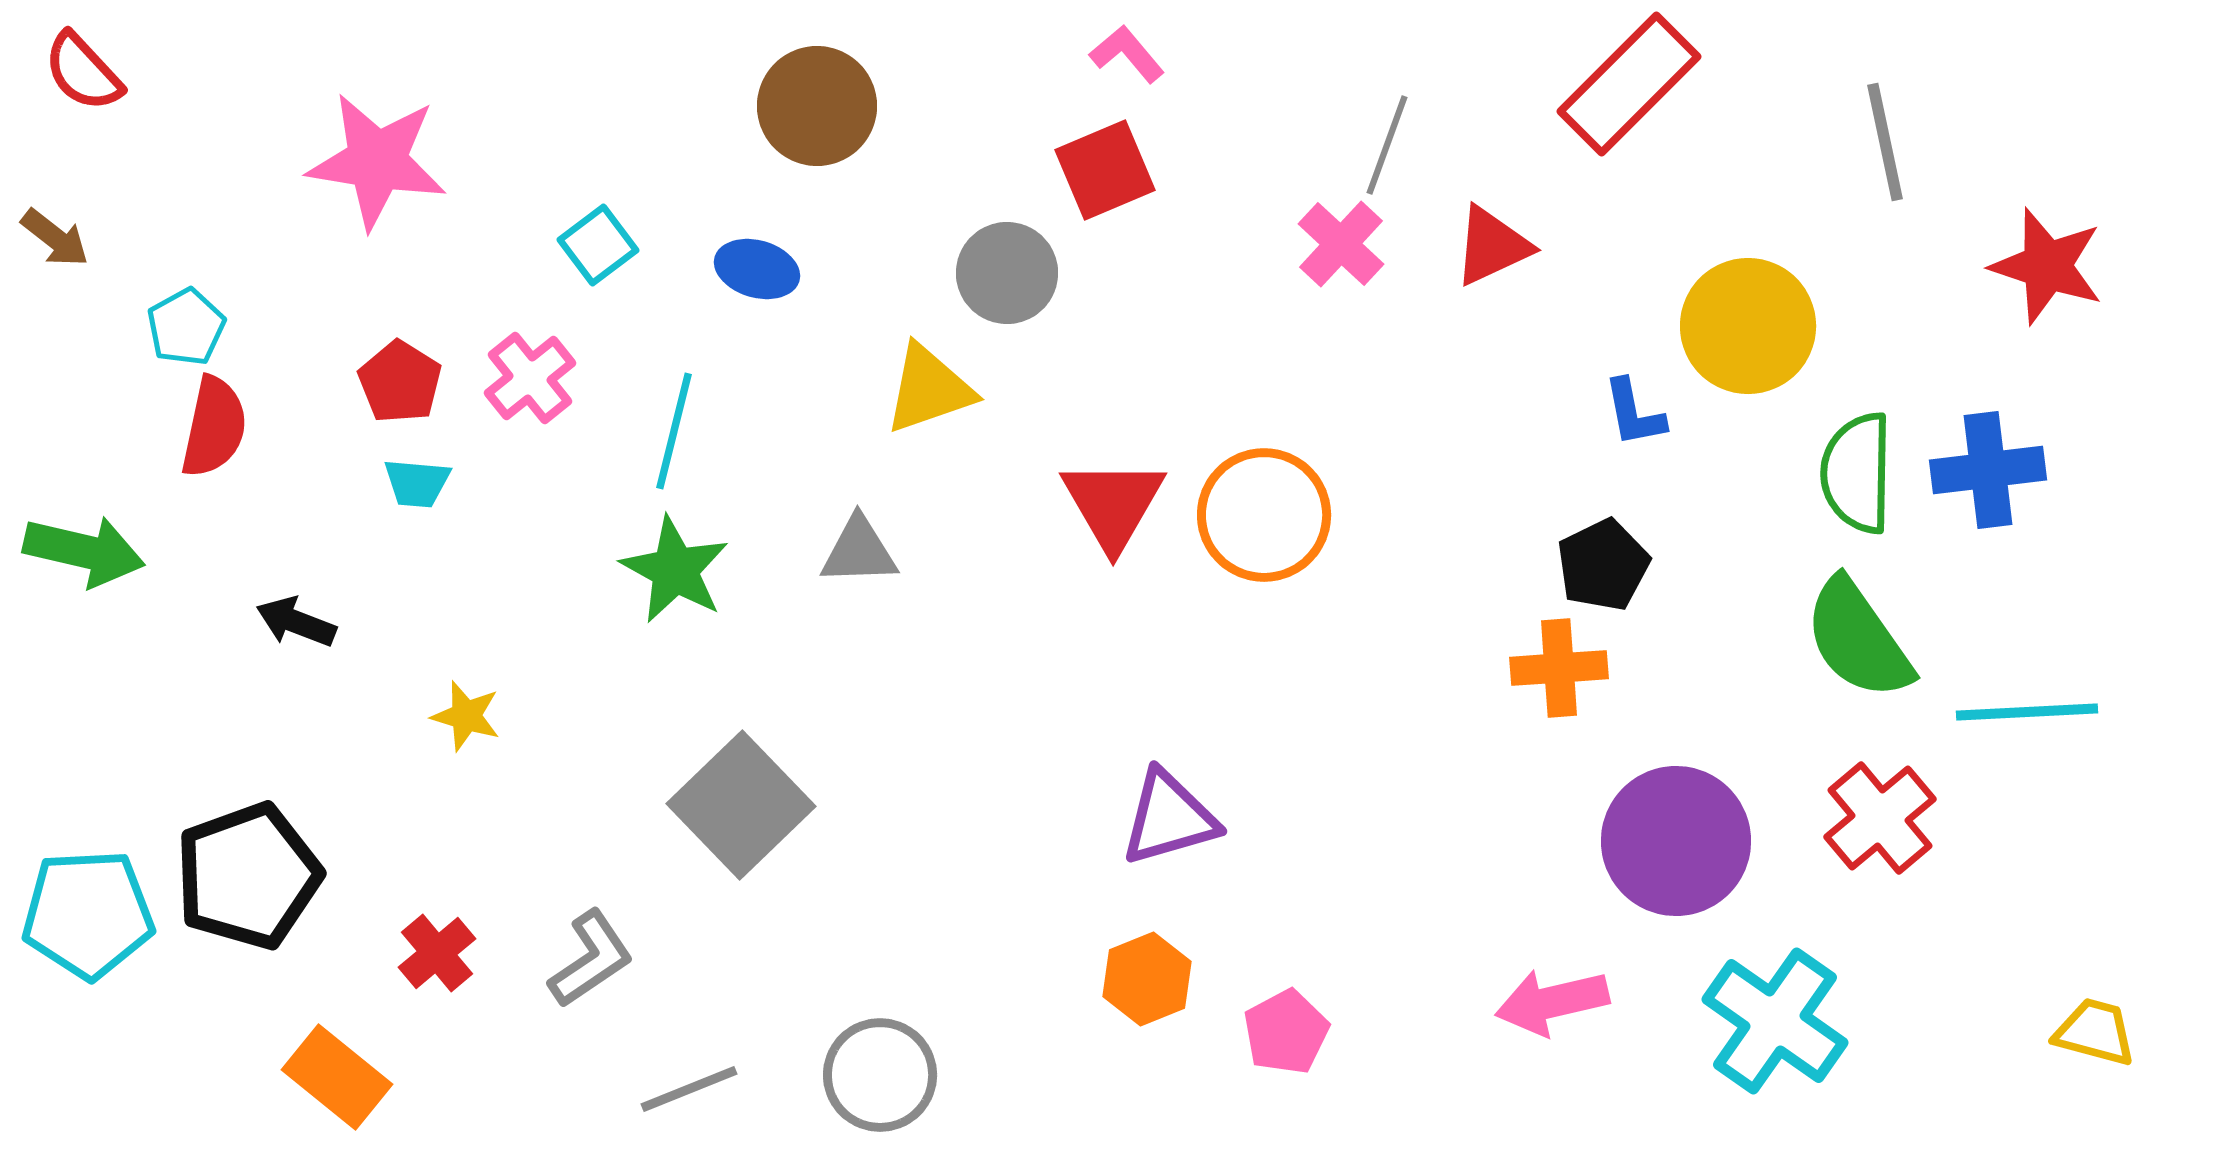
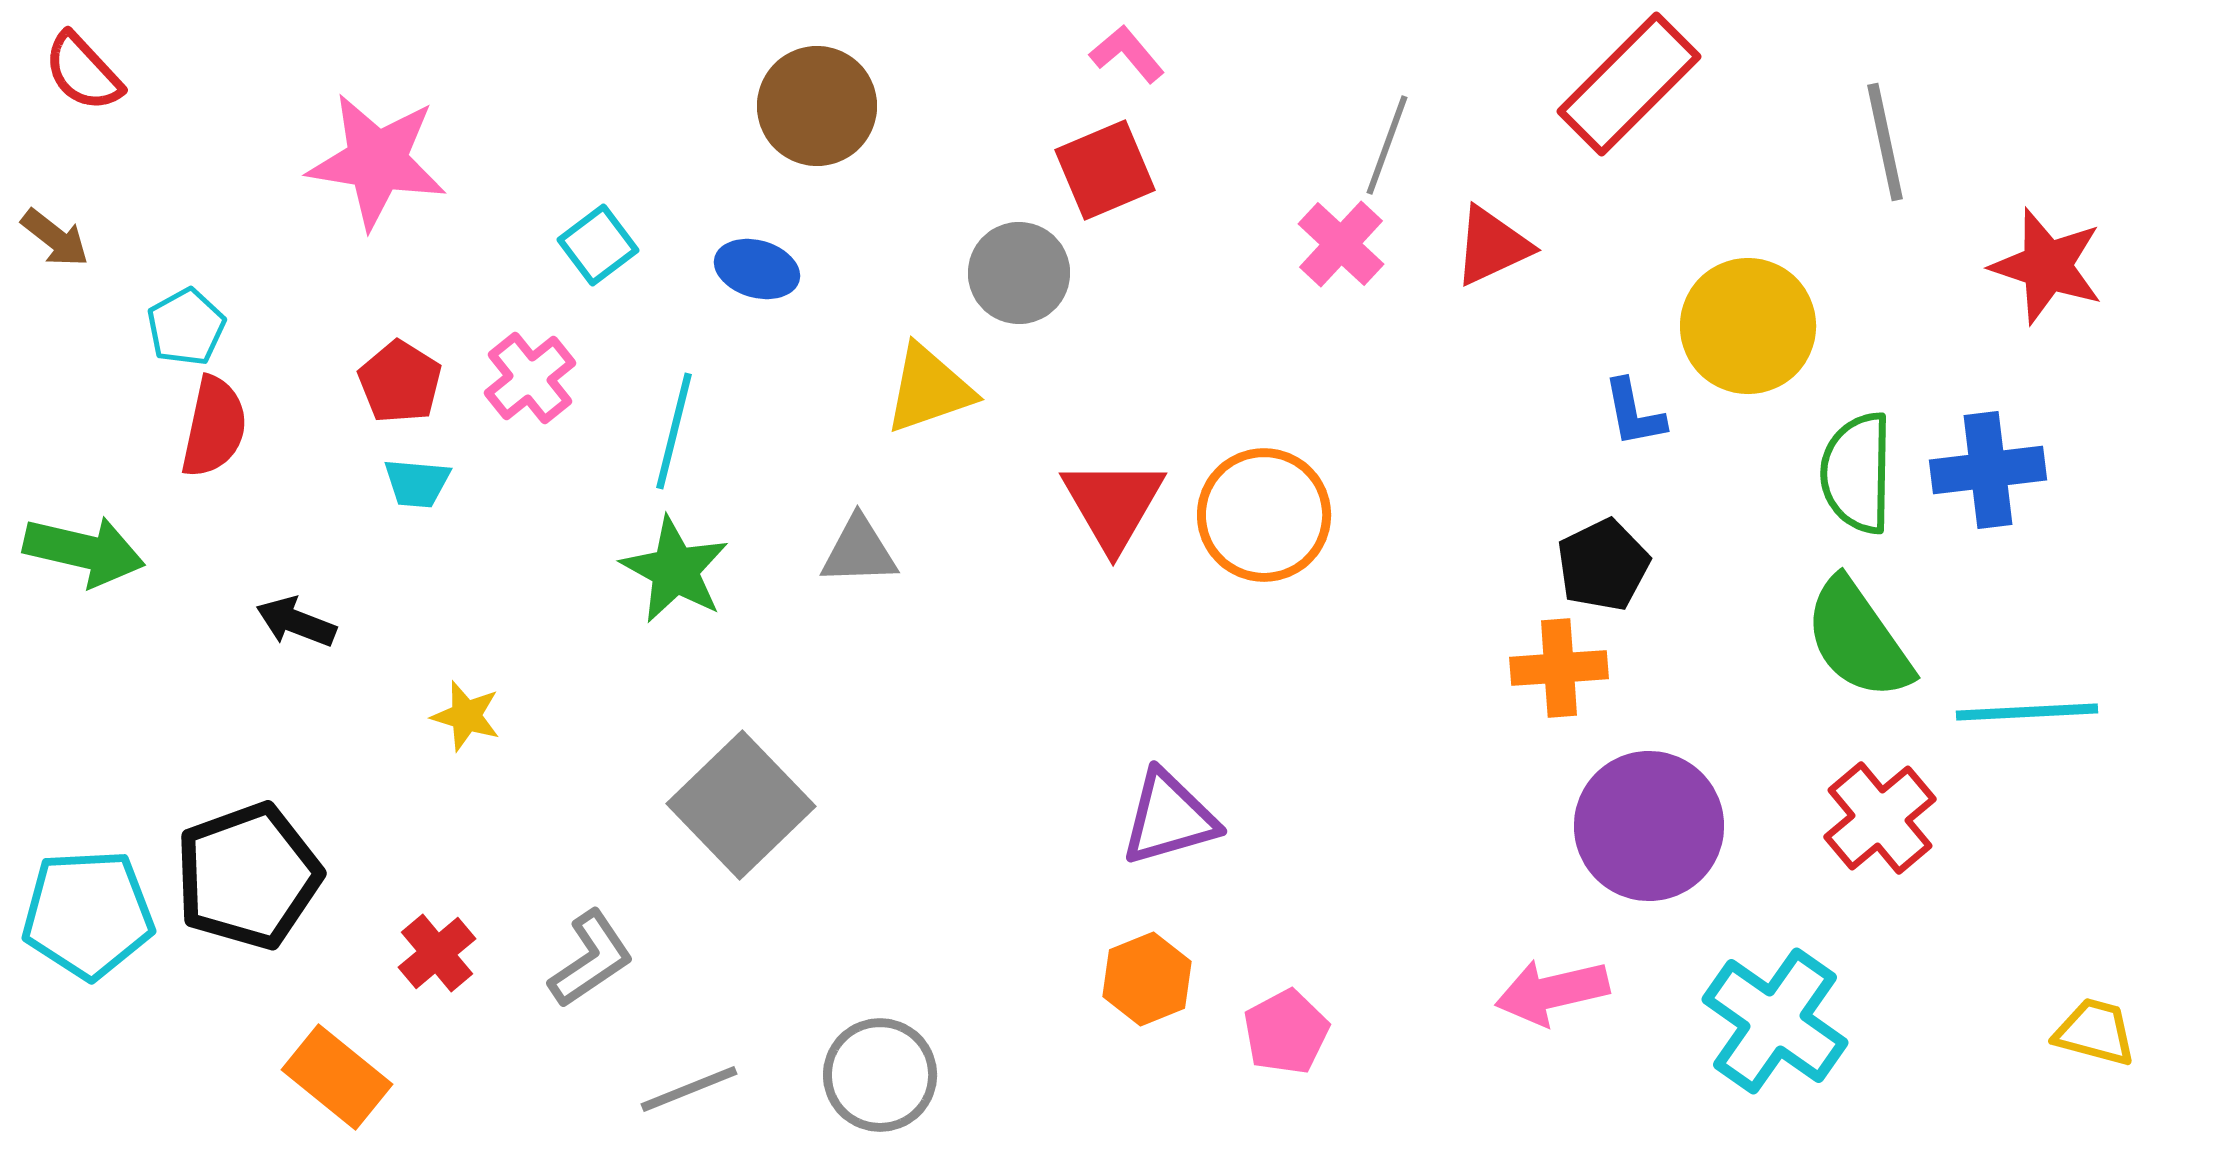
gray circle at (1007, 273): moved 12 px right
purple circle at (1676, 841): moved 27 px left, 15 px up
pink arrow at (1552, 1002): moved 10 px up
